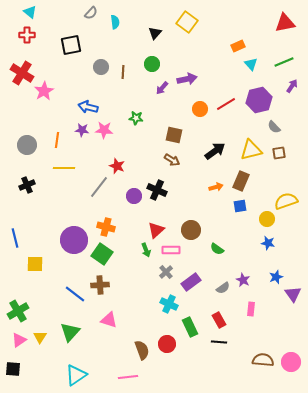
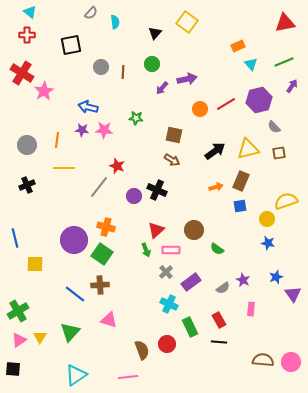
yellow triangle at (251, 150): moved 3 px left, 1 px up
brown circle at (191, 230): moved 3 px right
